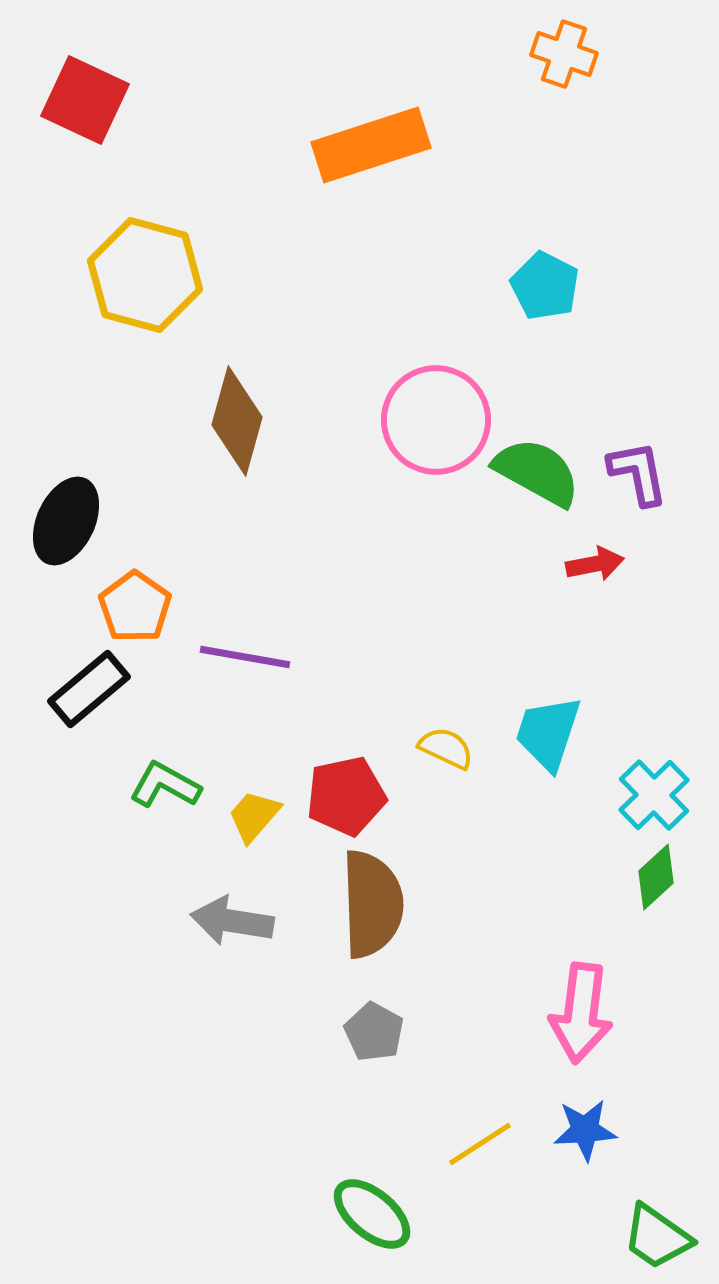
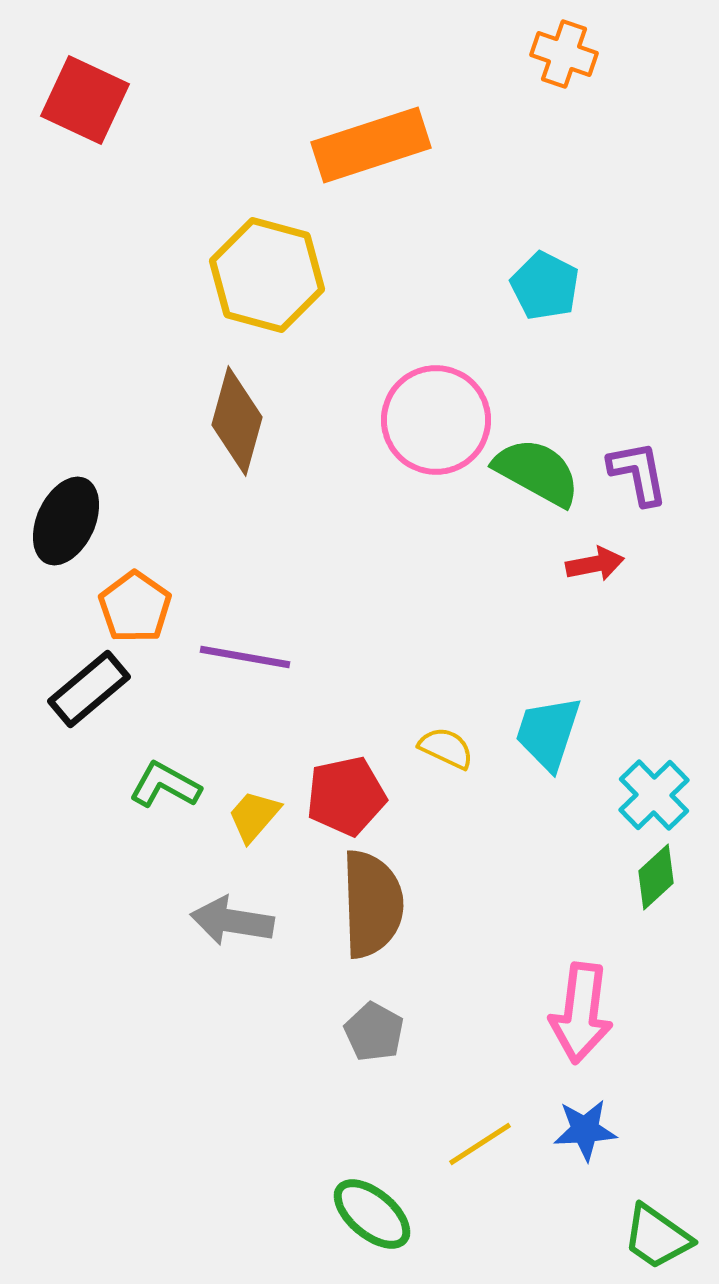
yellow hexagon: moved 122 px right
